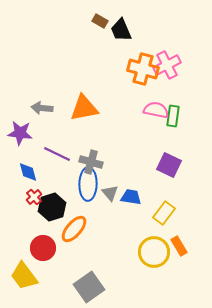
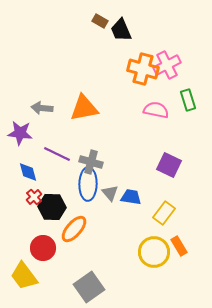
green rectangle: moved 15 px right, 16 px up; rotated 25 degrees counterclockwise
black hexagon: rotated 20 degrees clockwise
